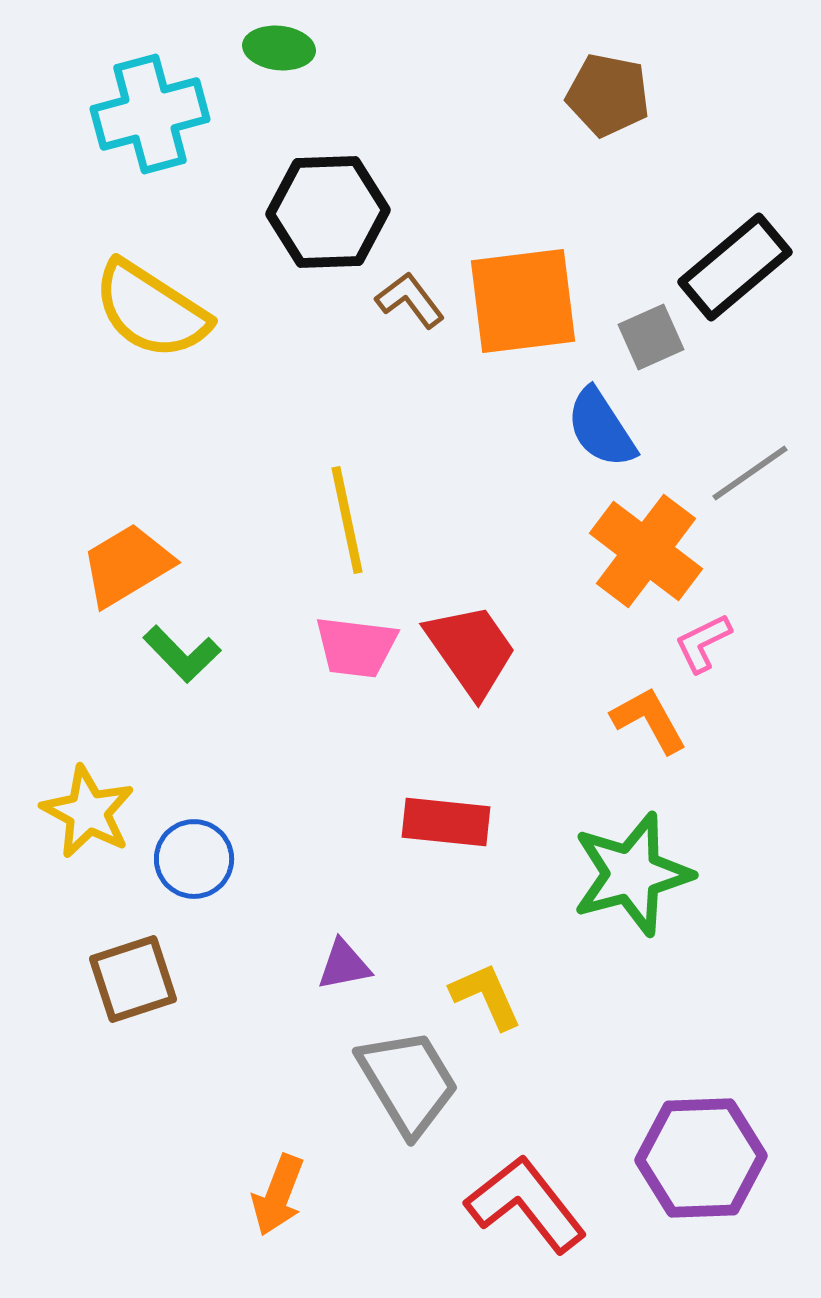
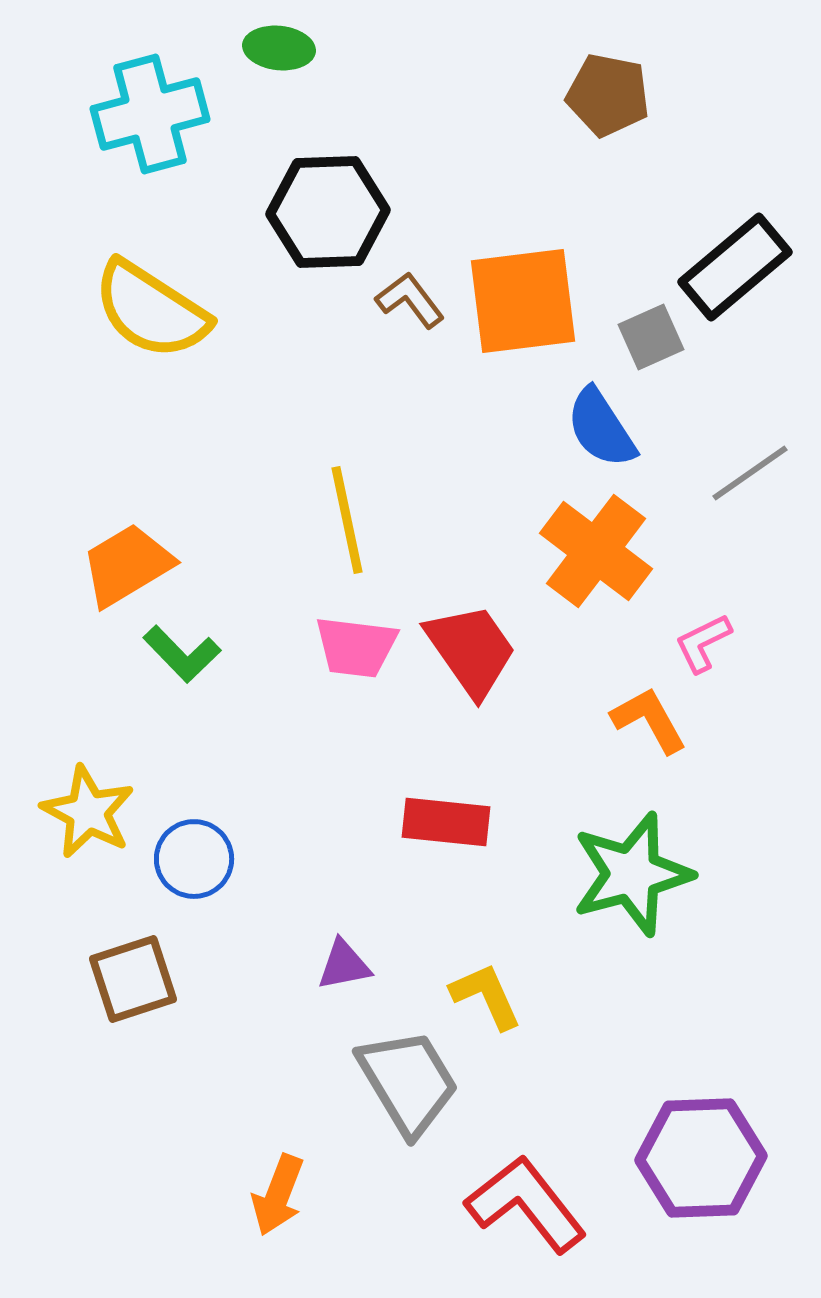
orange cross: moved 50 px left
